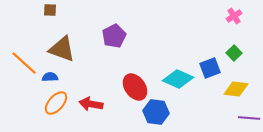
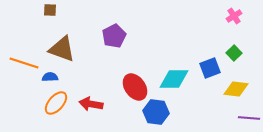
orange line: rotated 24 degrees counterclockwise
cyan diamond: moved 4 px left; rotated 24 degrees counterclockwise
